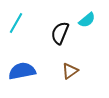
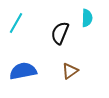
cyan semicircle: moved 2 px up; rotated 48 degrees counterclockwise
blue semicircle: moved 1 px right
